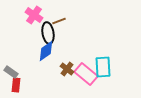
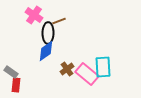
black ellipse: rotated 10 degrees clockwise
brown cross: rotated 16 degrees clockwise
pink rectangle: moved 1 px right
